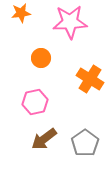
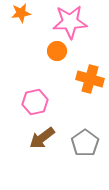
orange circle: moved 16 px right, 7 px up
orange cross: rotated 16 degrees counterclockwise
brown arrow: moved 2 px left, 1 px up
